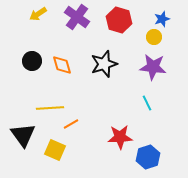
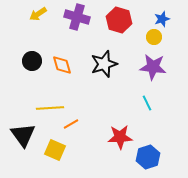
purple cross: rotated 20 degrees counterclockwise
